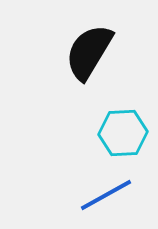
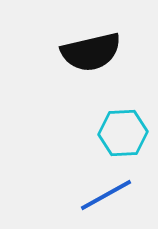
black semicircle: moved 2 px right; rotated 134 degrees counterclockwise
